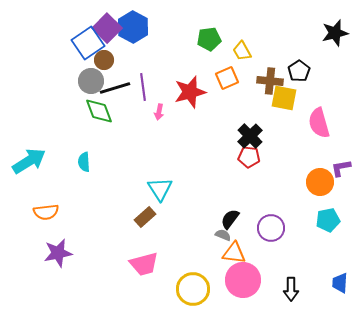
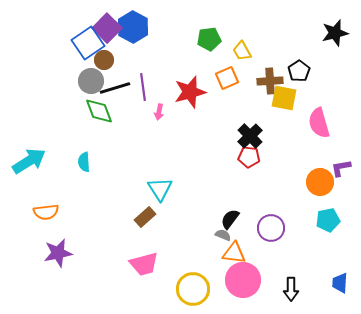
brown cross: rotated 10 degrees counterclockwise
